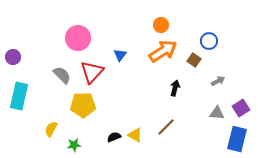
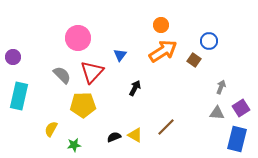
gray arrow: moved 3 px right, 6 px down; rotated 40 degrees counterclockwise
black arrow: moved 40 px left; rotated 14 degrees clockwise
